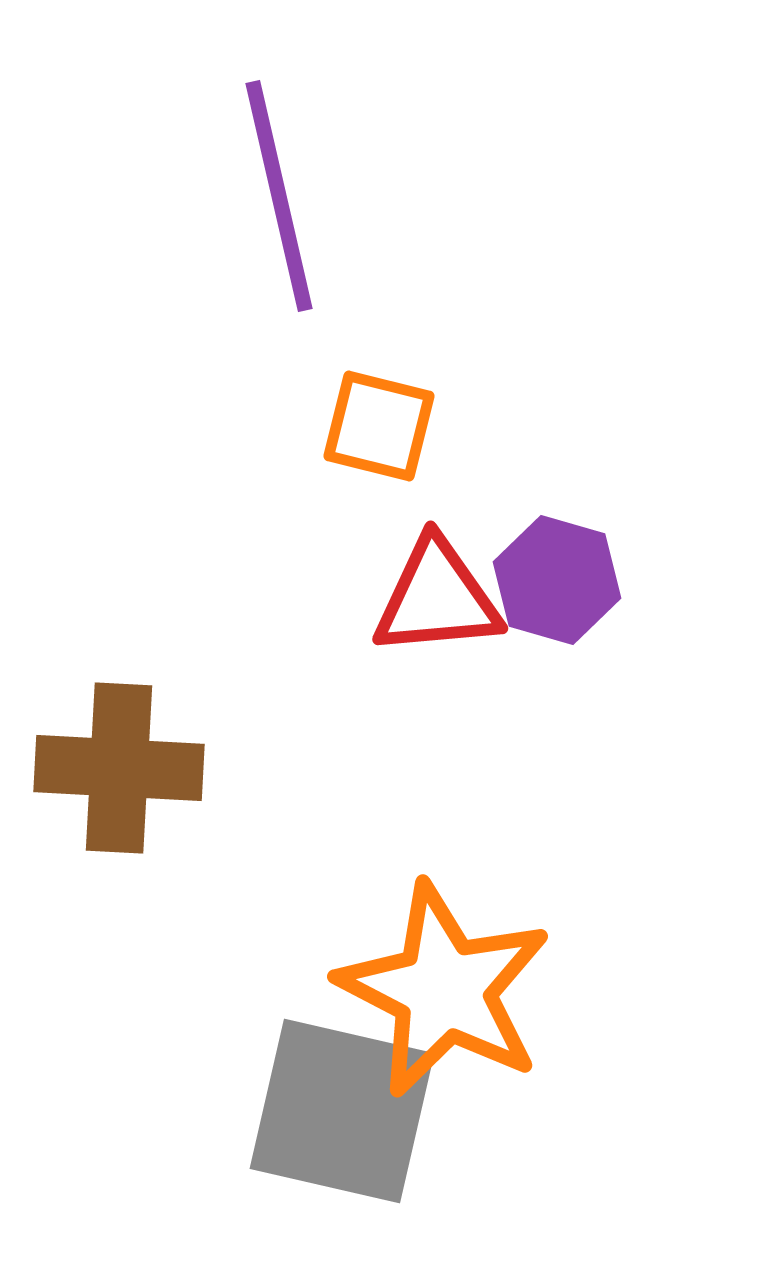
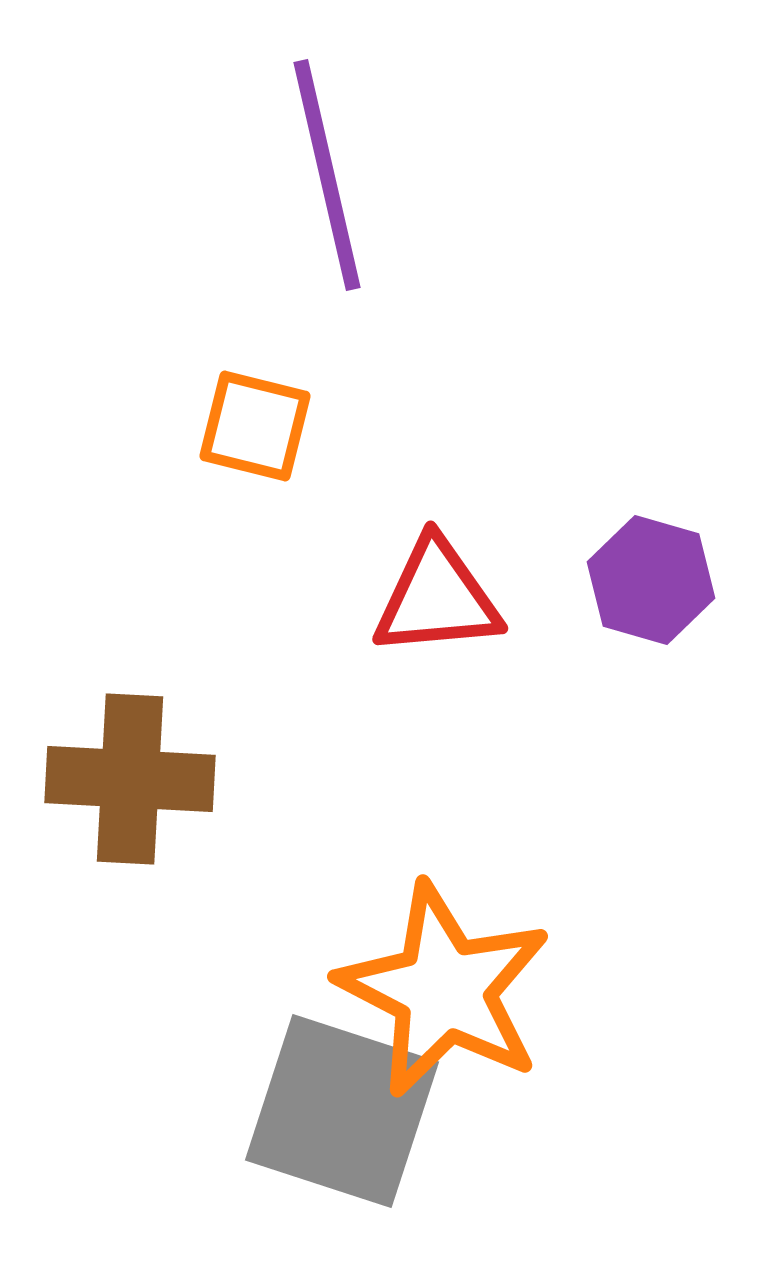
purple line: moved 48 px right, 21 px up
orange square: moved 124 px left
purple hexagon: moved 94 px right
brown cross: moved 11 px right, 11 px down
gray square: rotated 5 degrees clockwise
